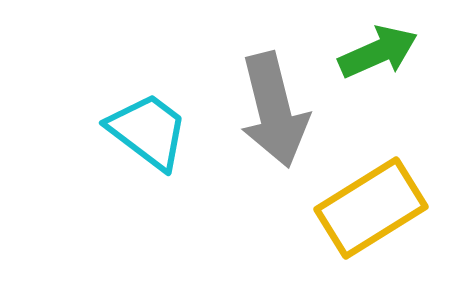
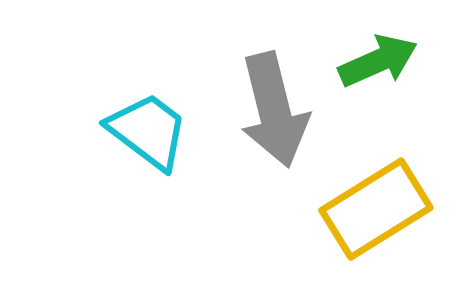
green arrow: moved 9 px down
yellow rectangle: moved 5 px right, 1 px down
